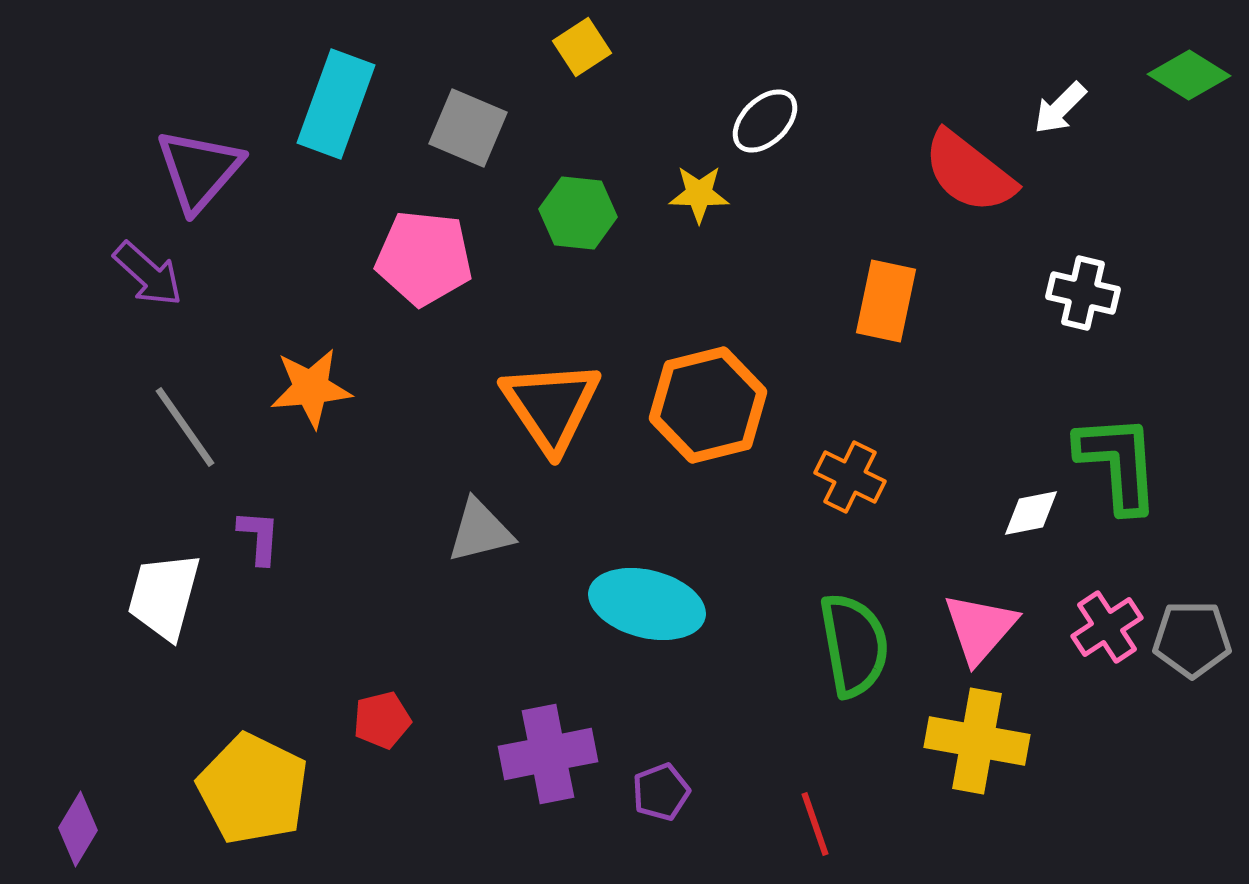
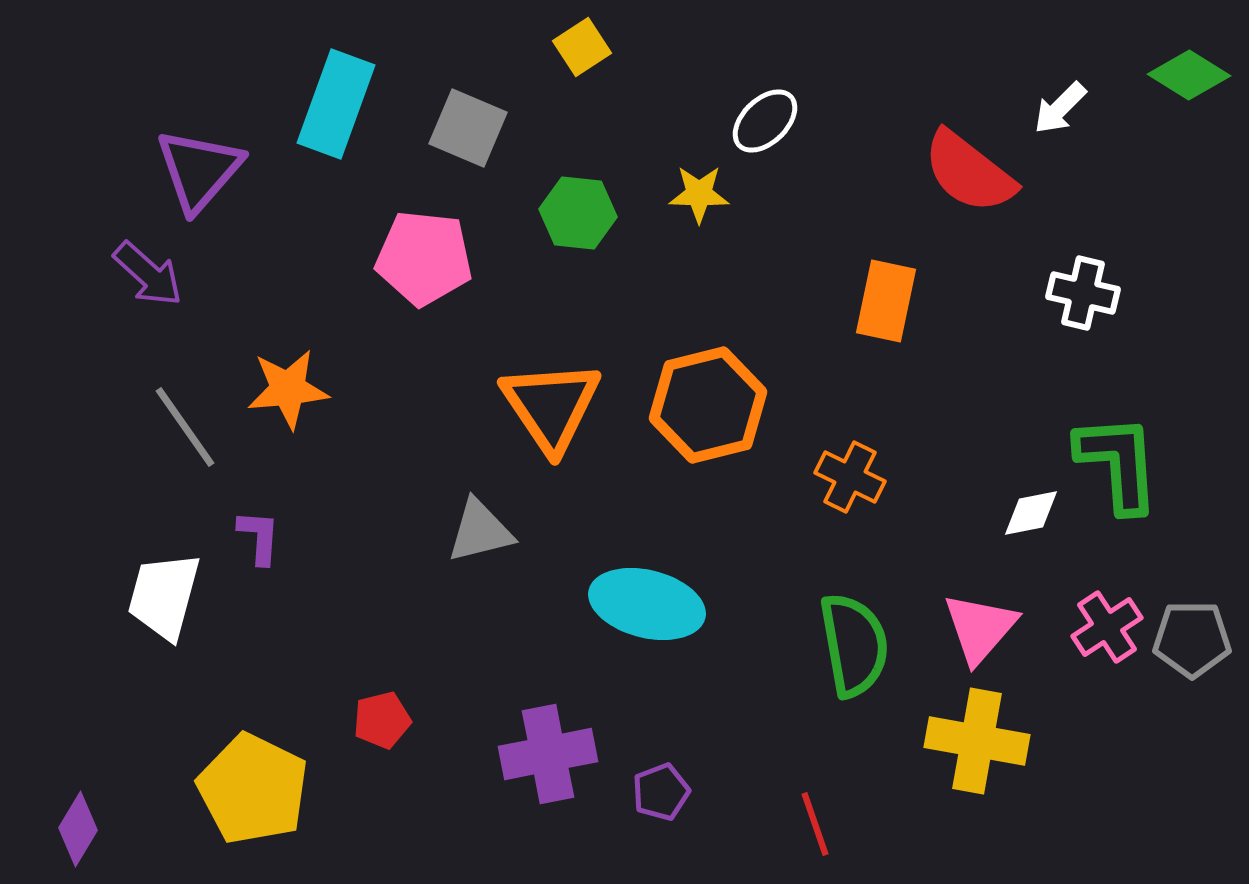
orange star: moved 23 px left, 1 px down
